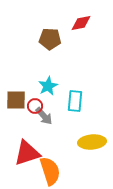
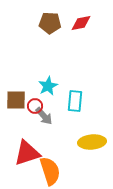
brown pentagon: moved 16 px up
